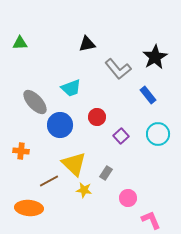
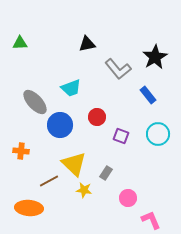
purple square: rotated 28 degrees counterclockwise
